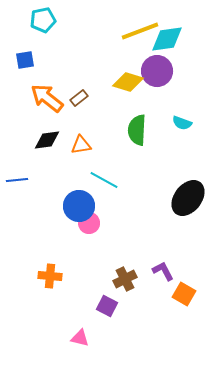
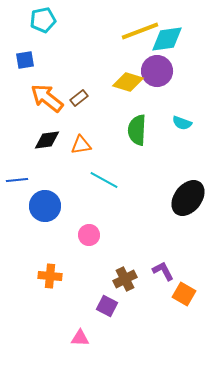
blue circle: moved 34 px left
pink circle: moved 12 px down
pink triangle: rotated 12 degrees counterclockwise
